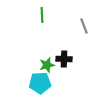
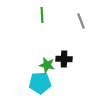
gray line: moved 3 px left, 5 px up
green star: rotated 28 degrees clockwise
